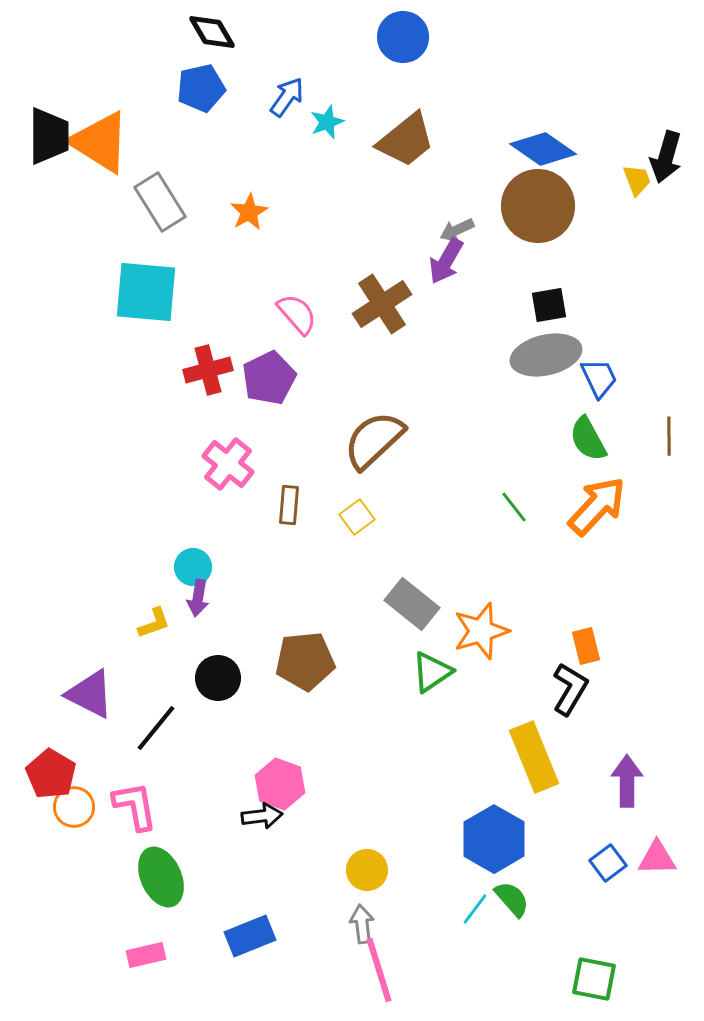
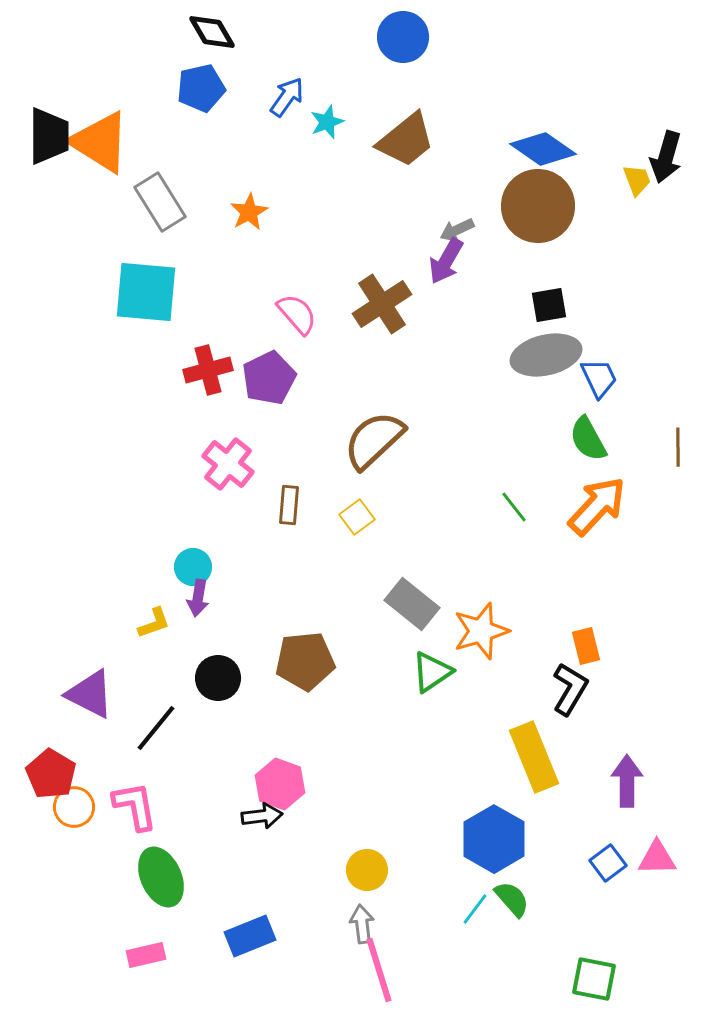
brown line at (669, 436): moved 9 px right, 11 px down
